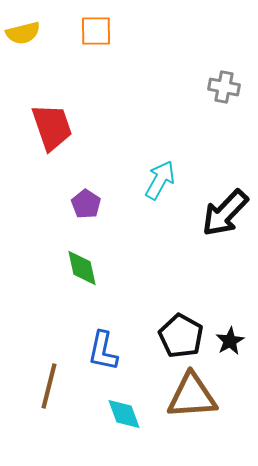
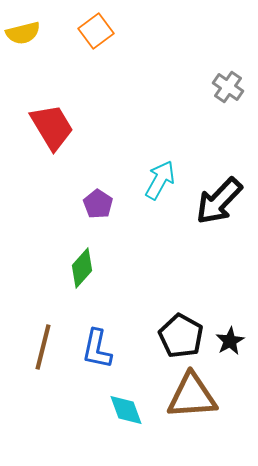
orange square: rotated 36 degrees counterclockwise
gray cross: moved 4 px right; rotated 24 degrees clockwise
red trapezoid: rotated 12 degrees counterclockwise
purple pentagon: moved 12 px right
black arrow: moved 6 px left, 12 px up
green diamond: rotated 54 degrees clockwise
blue L-shape: moved 6 px left, 2 px up
brown line: moved 6 px left, 39 px up
cyan diamond: moved 2 px right, 4 px up
